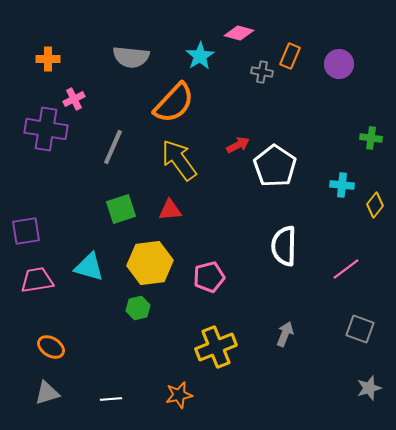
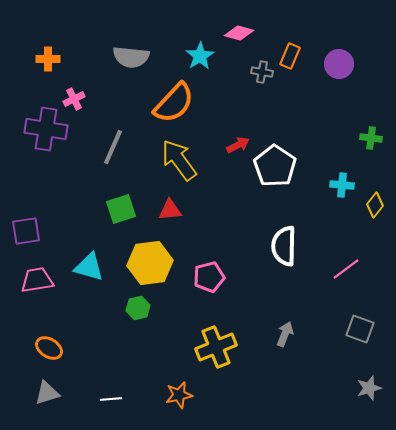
orange ellipse: moved 2 px left, 1 px down
